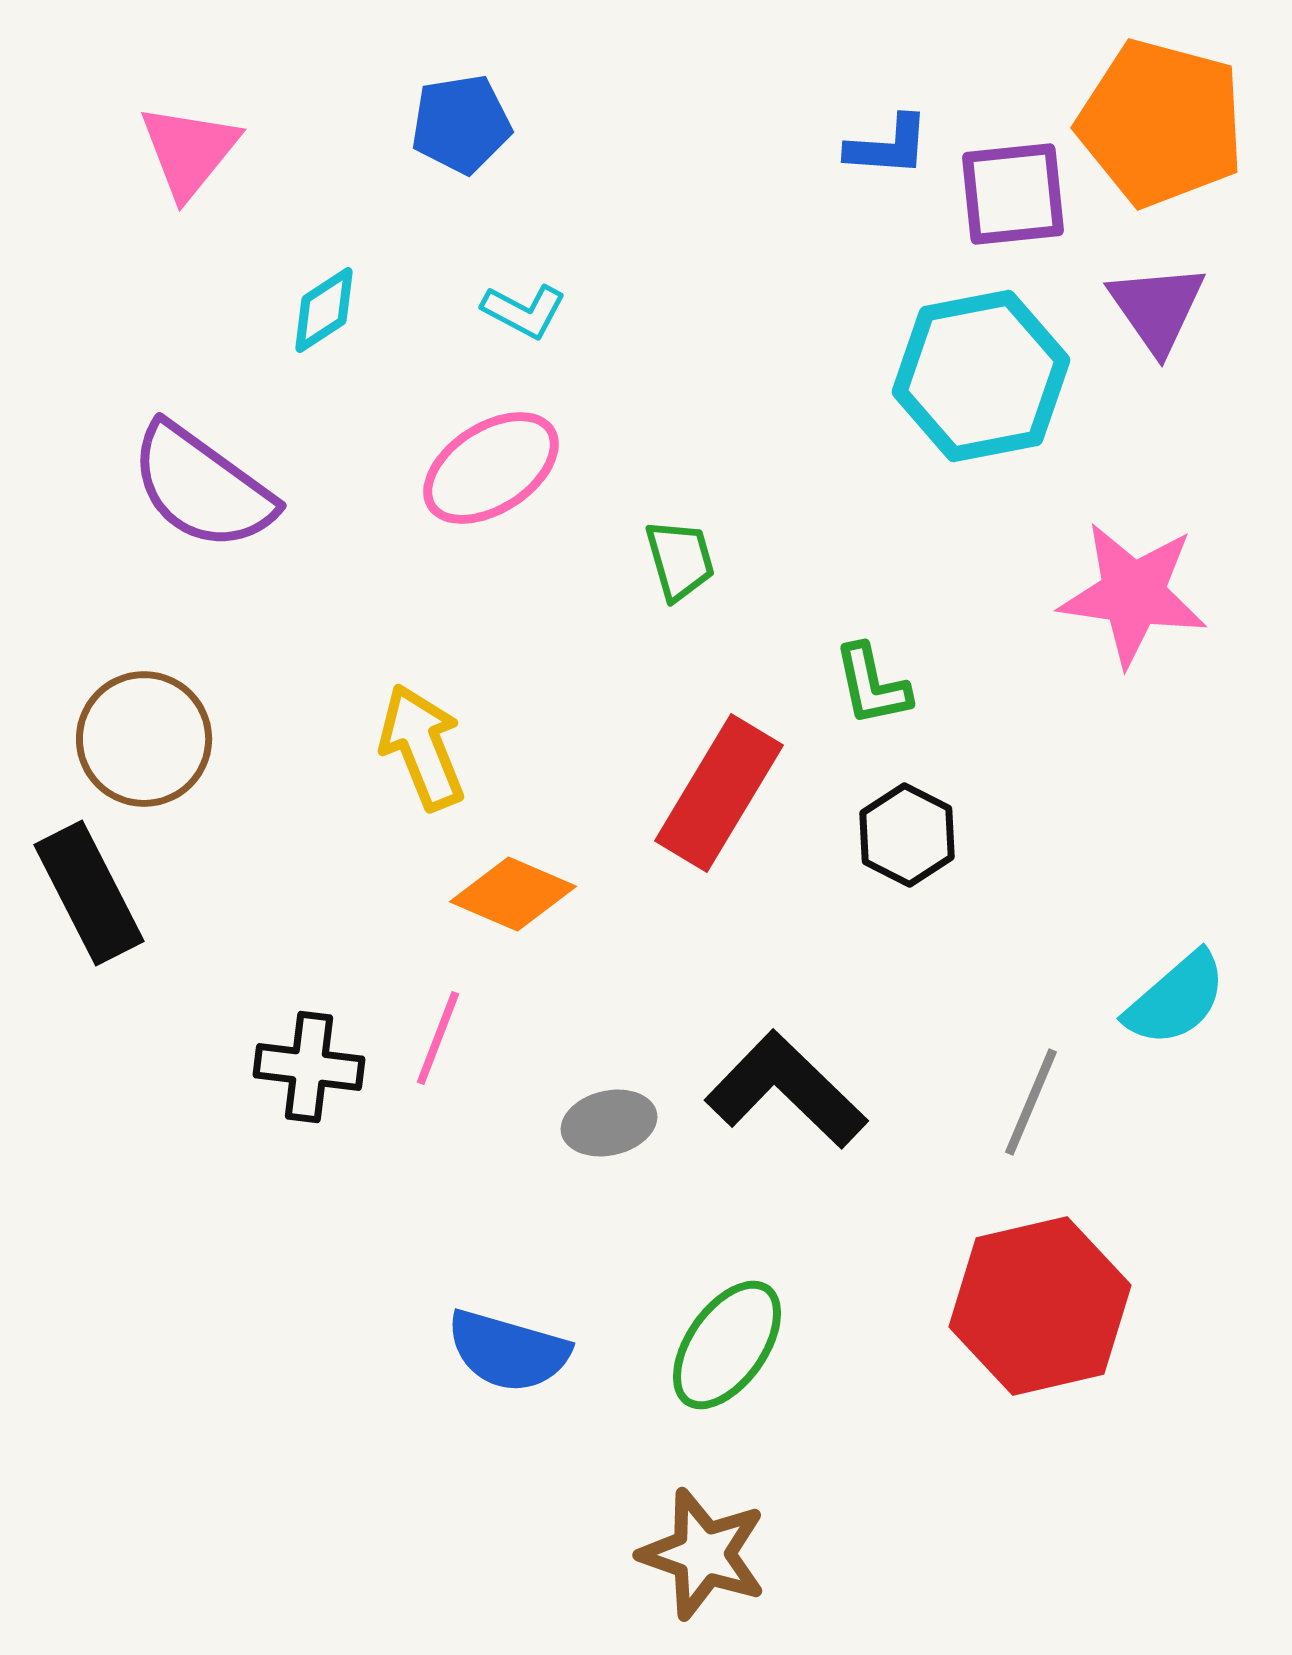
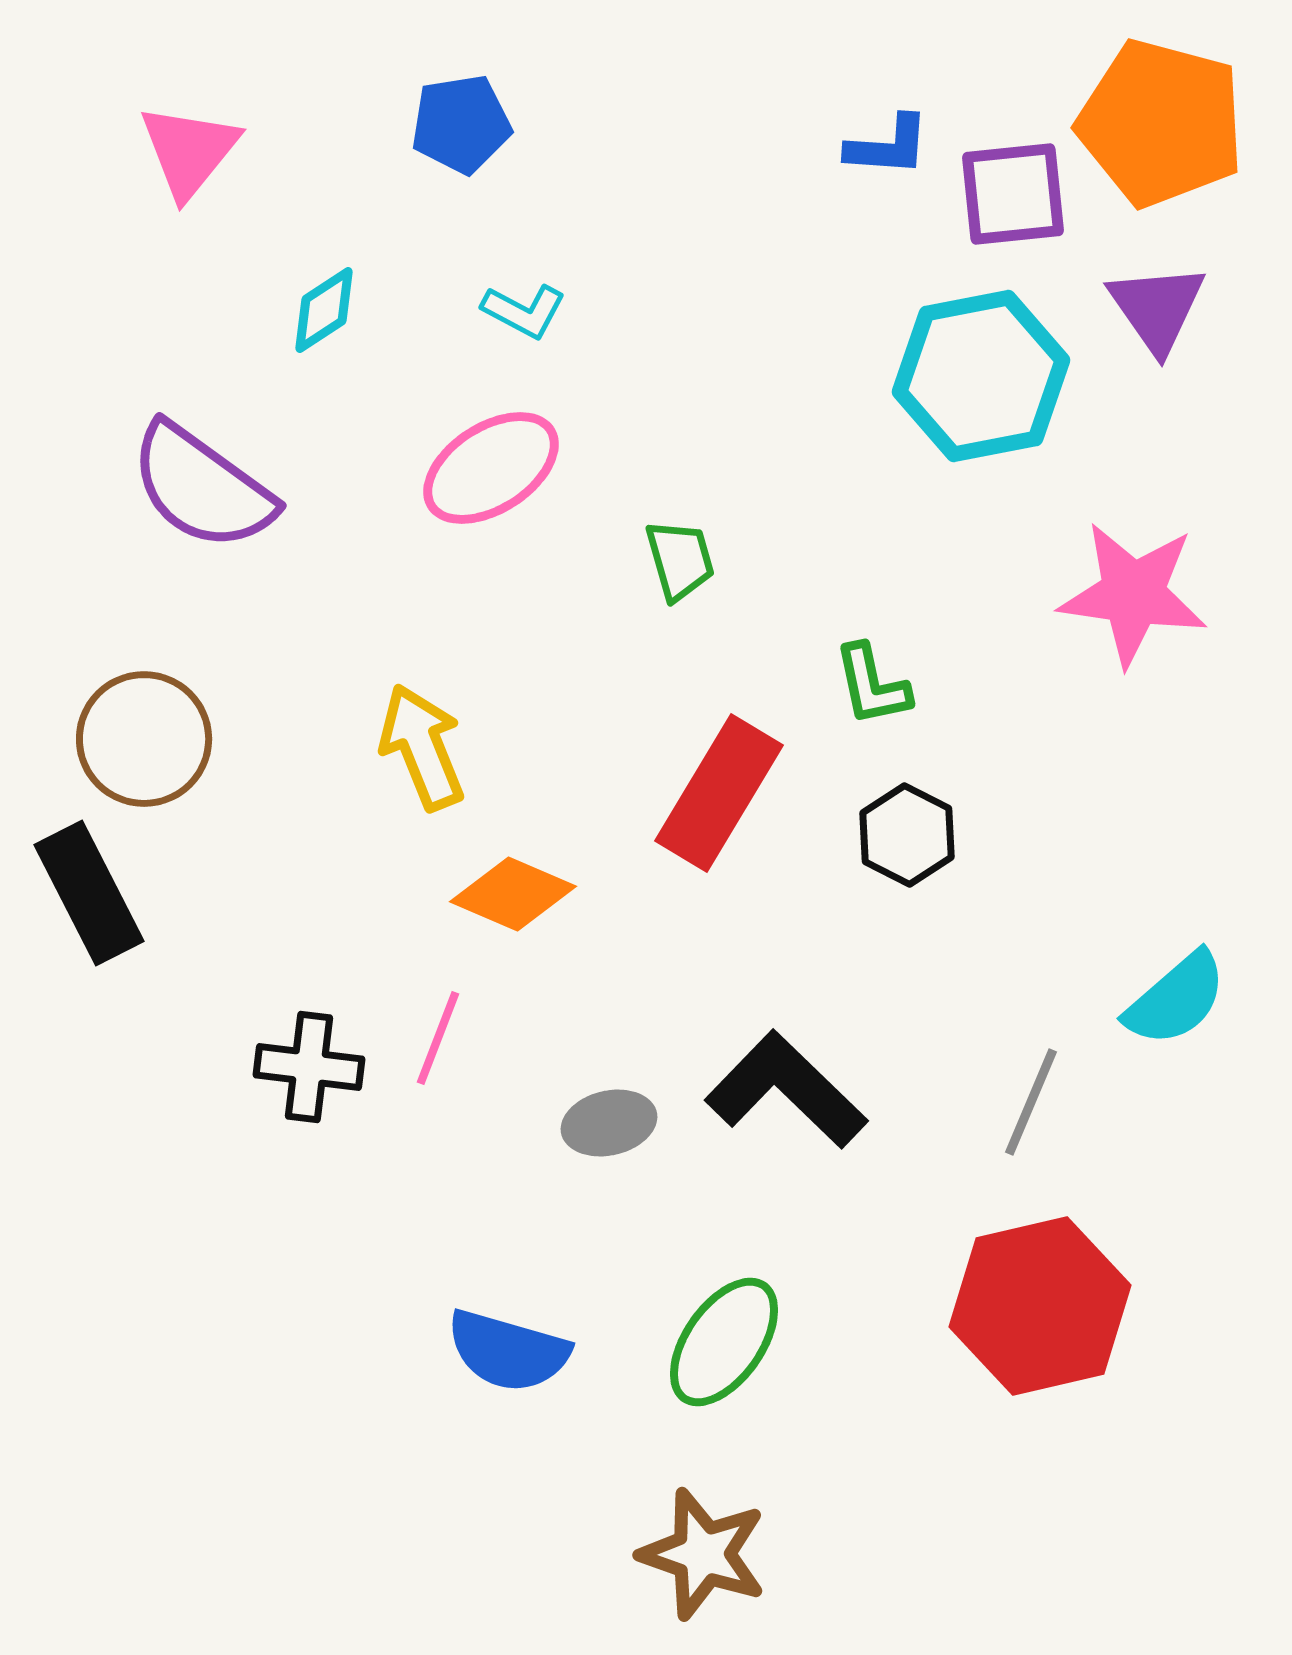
green ellipse: moved 3 px left, 3 px up
